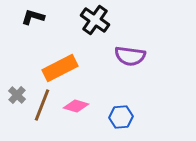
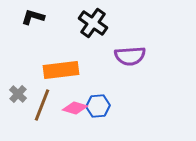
black cross: moved 2 px left, 3 px down
purple semicircle: rotated 12 degrees counterclockwise
orange rectangle: moved 1 px right, 2 px down; rotated 20 degrees clockwise
gray cross: moved 1 px right, 1 px up
pink diamond: moved 1 px left, 2 px down
blue hexagon: moved 23 px left, 11 px up
